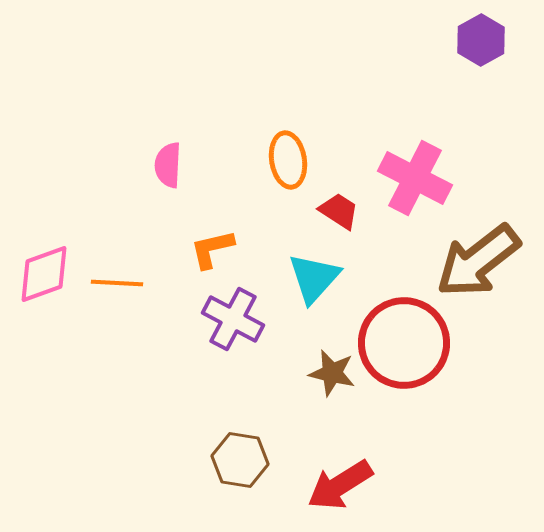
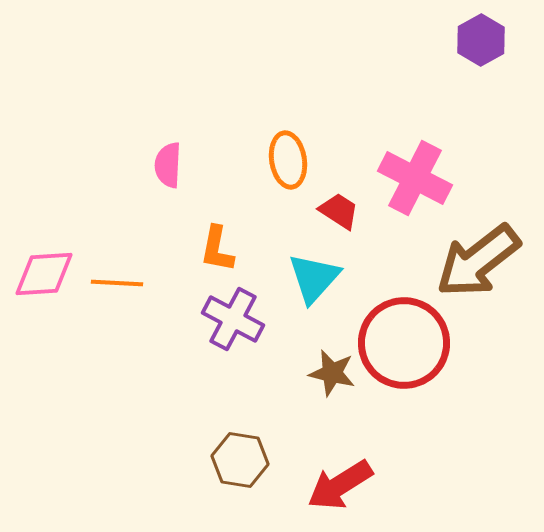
orange L-shape: moved 5 px right; rotated 66 degrees counterclockwise
pink diamond: rotated 16 degrees clockwise
